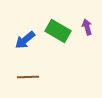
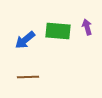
green rectangle: rotated 25 degrees counterclockwise
